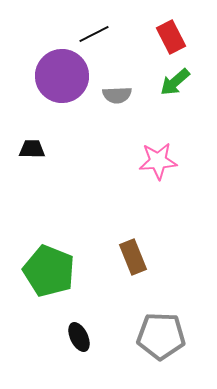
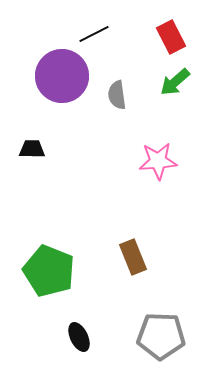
gray semicircle: rotated 84 degrees clockwise
